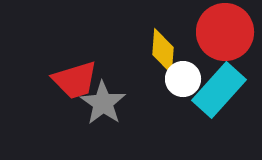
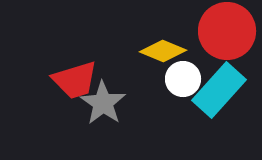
red circle: moved 2 px right, 1 px up
yellow diamond: rotated 72 degrees counterclockwise
